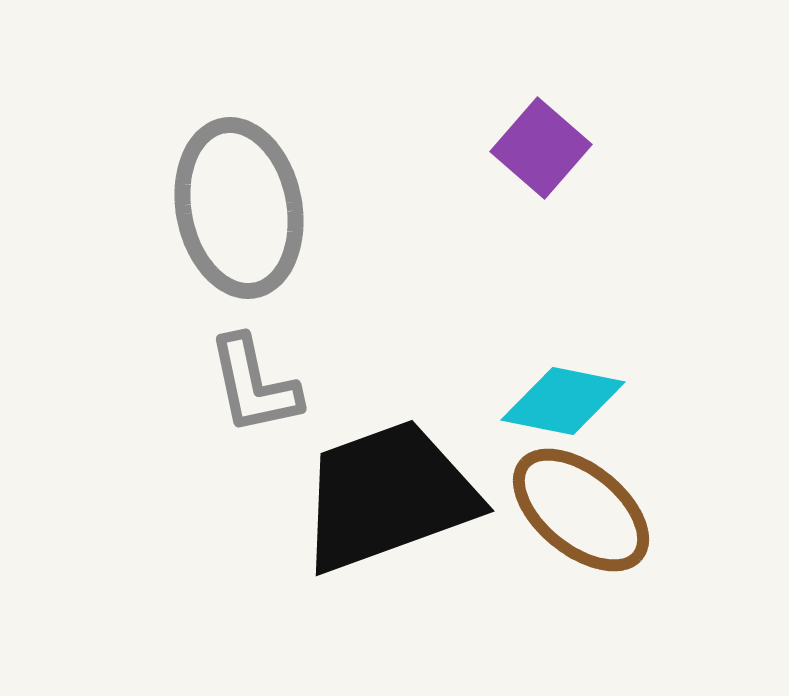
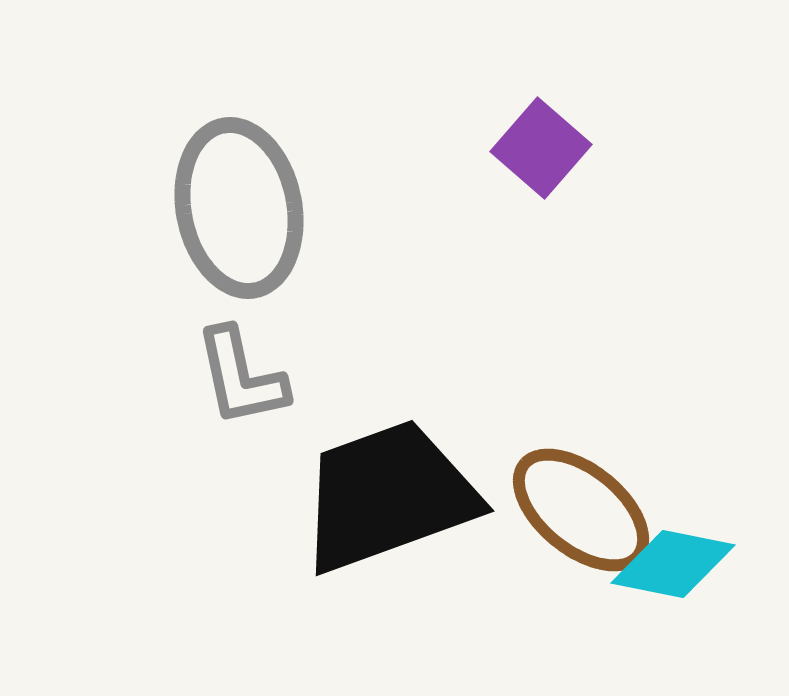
gray L-shape: moved 13 px left, 8 px up
cyan diamond: moved 110 px right, 163 px down
